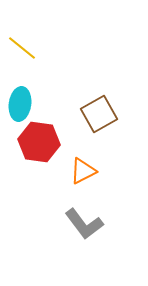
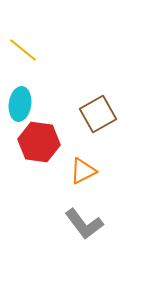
yellow line: moved 1 px right, 2 px down
brown square: moved 1 px left
